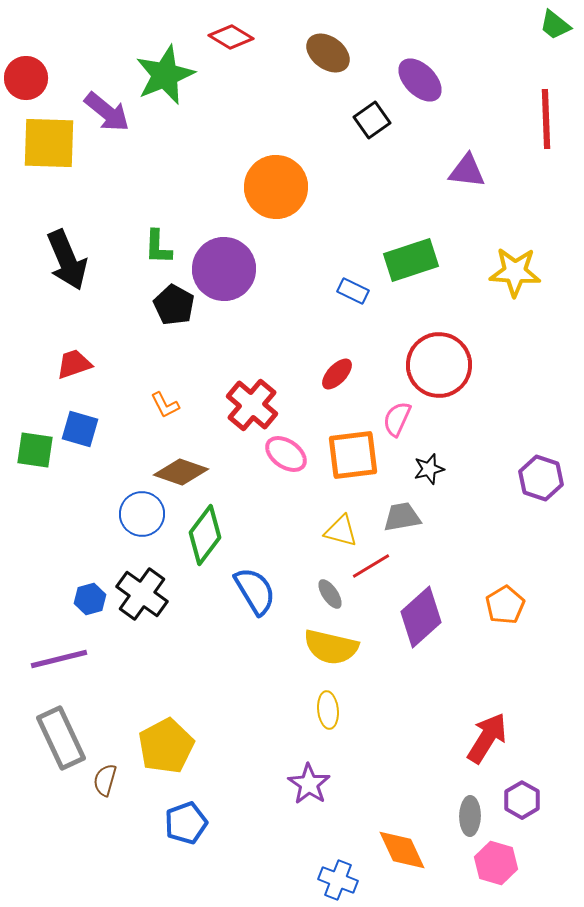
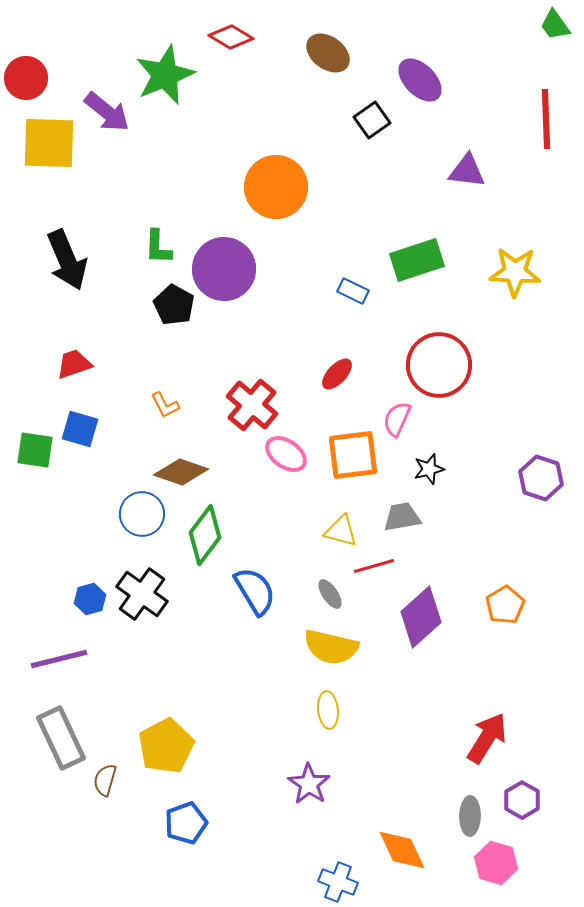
green trapezoid at (555, 25): rotated 16 degrees clockwise
green rectangle at (411, 260): moved 6 px right
red line at (371, 566): moved 3 px right; rotated 15 degrees clockwise
blue cross at (338, 880): moved 2 px down
